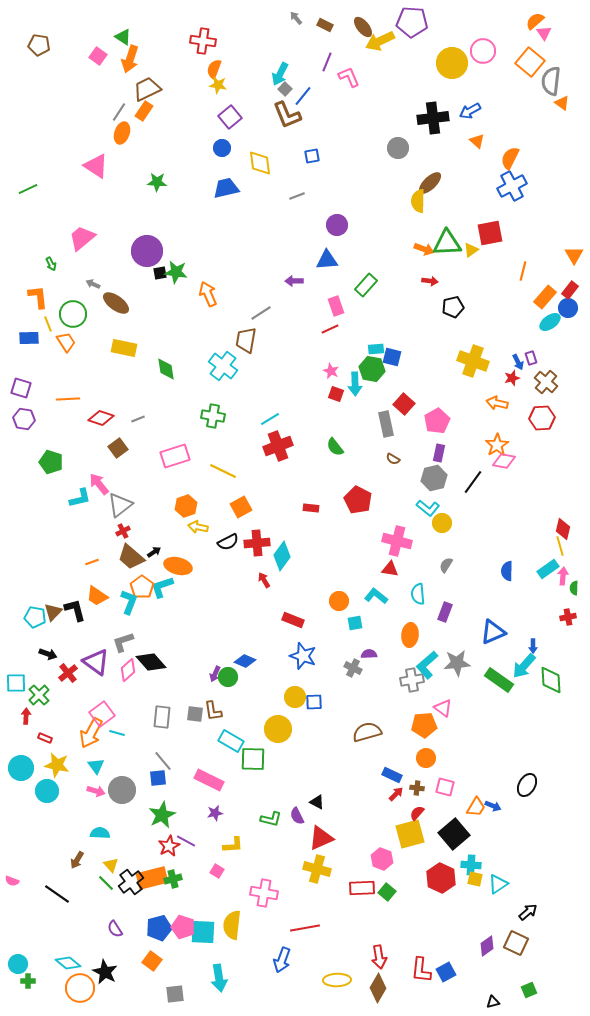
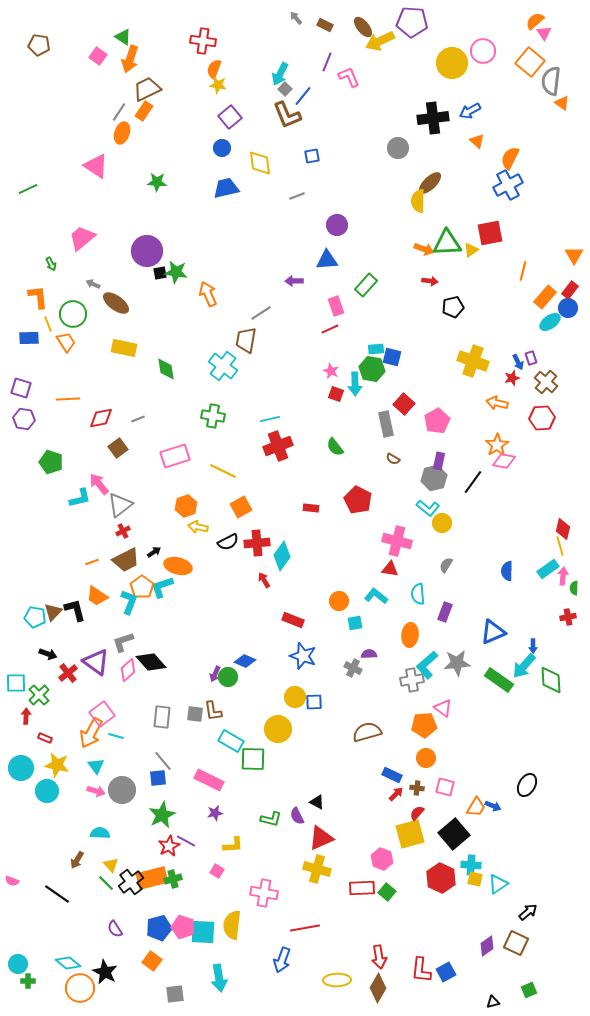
blue cross at (512, 186): moved 4 px left, 1 px up
red diamond at (101, 418): rotated 30 degrees counterclockwise
cyan line at (270, 419): rotated 18 degrees clockwise
purple rectangle at (439, 453): moved 8 px down
brown trapezoid at (131, 557): moved 5 px left, 3 px down; rotated 68 degrees counterclockwise
cyan line at (117, 733): moved 1 px left, 3 px down
